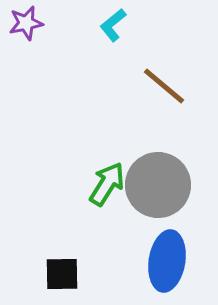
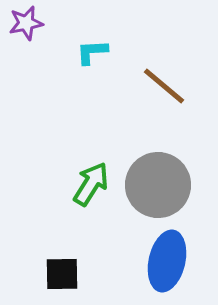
cyan L-shape: moved 21 px left, 27 px down; rotated 36 degrees clockwise
green arrow: moved 16 px left
blue ellipse: rotated 4 degrees clockwise
